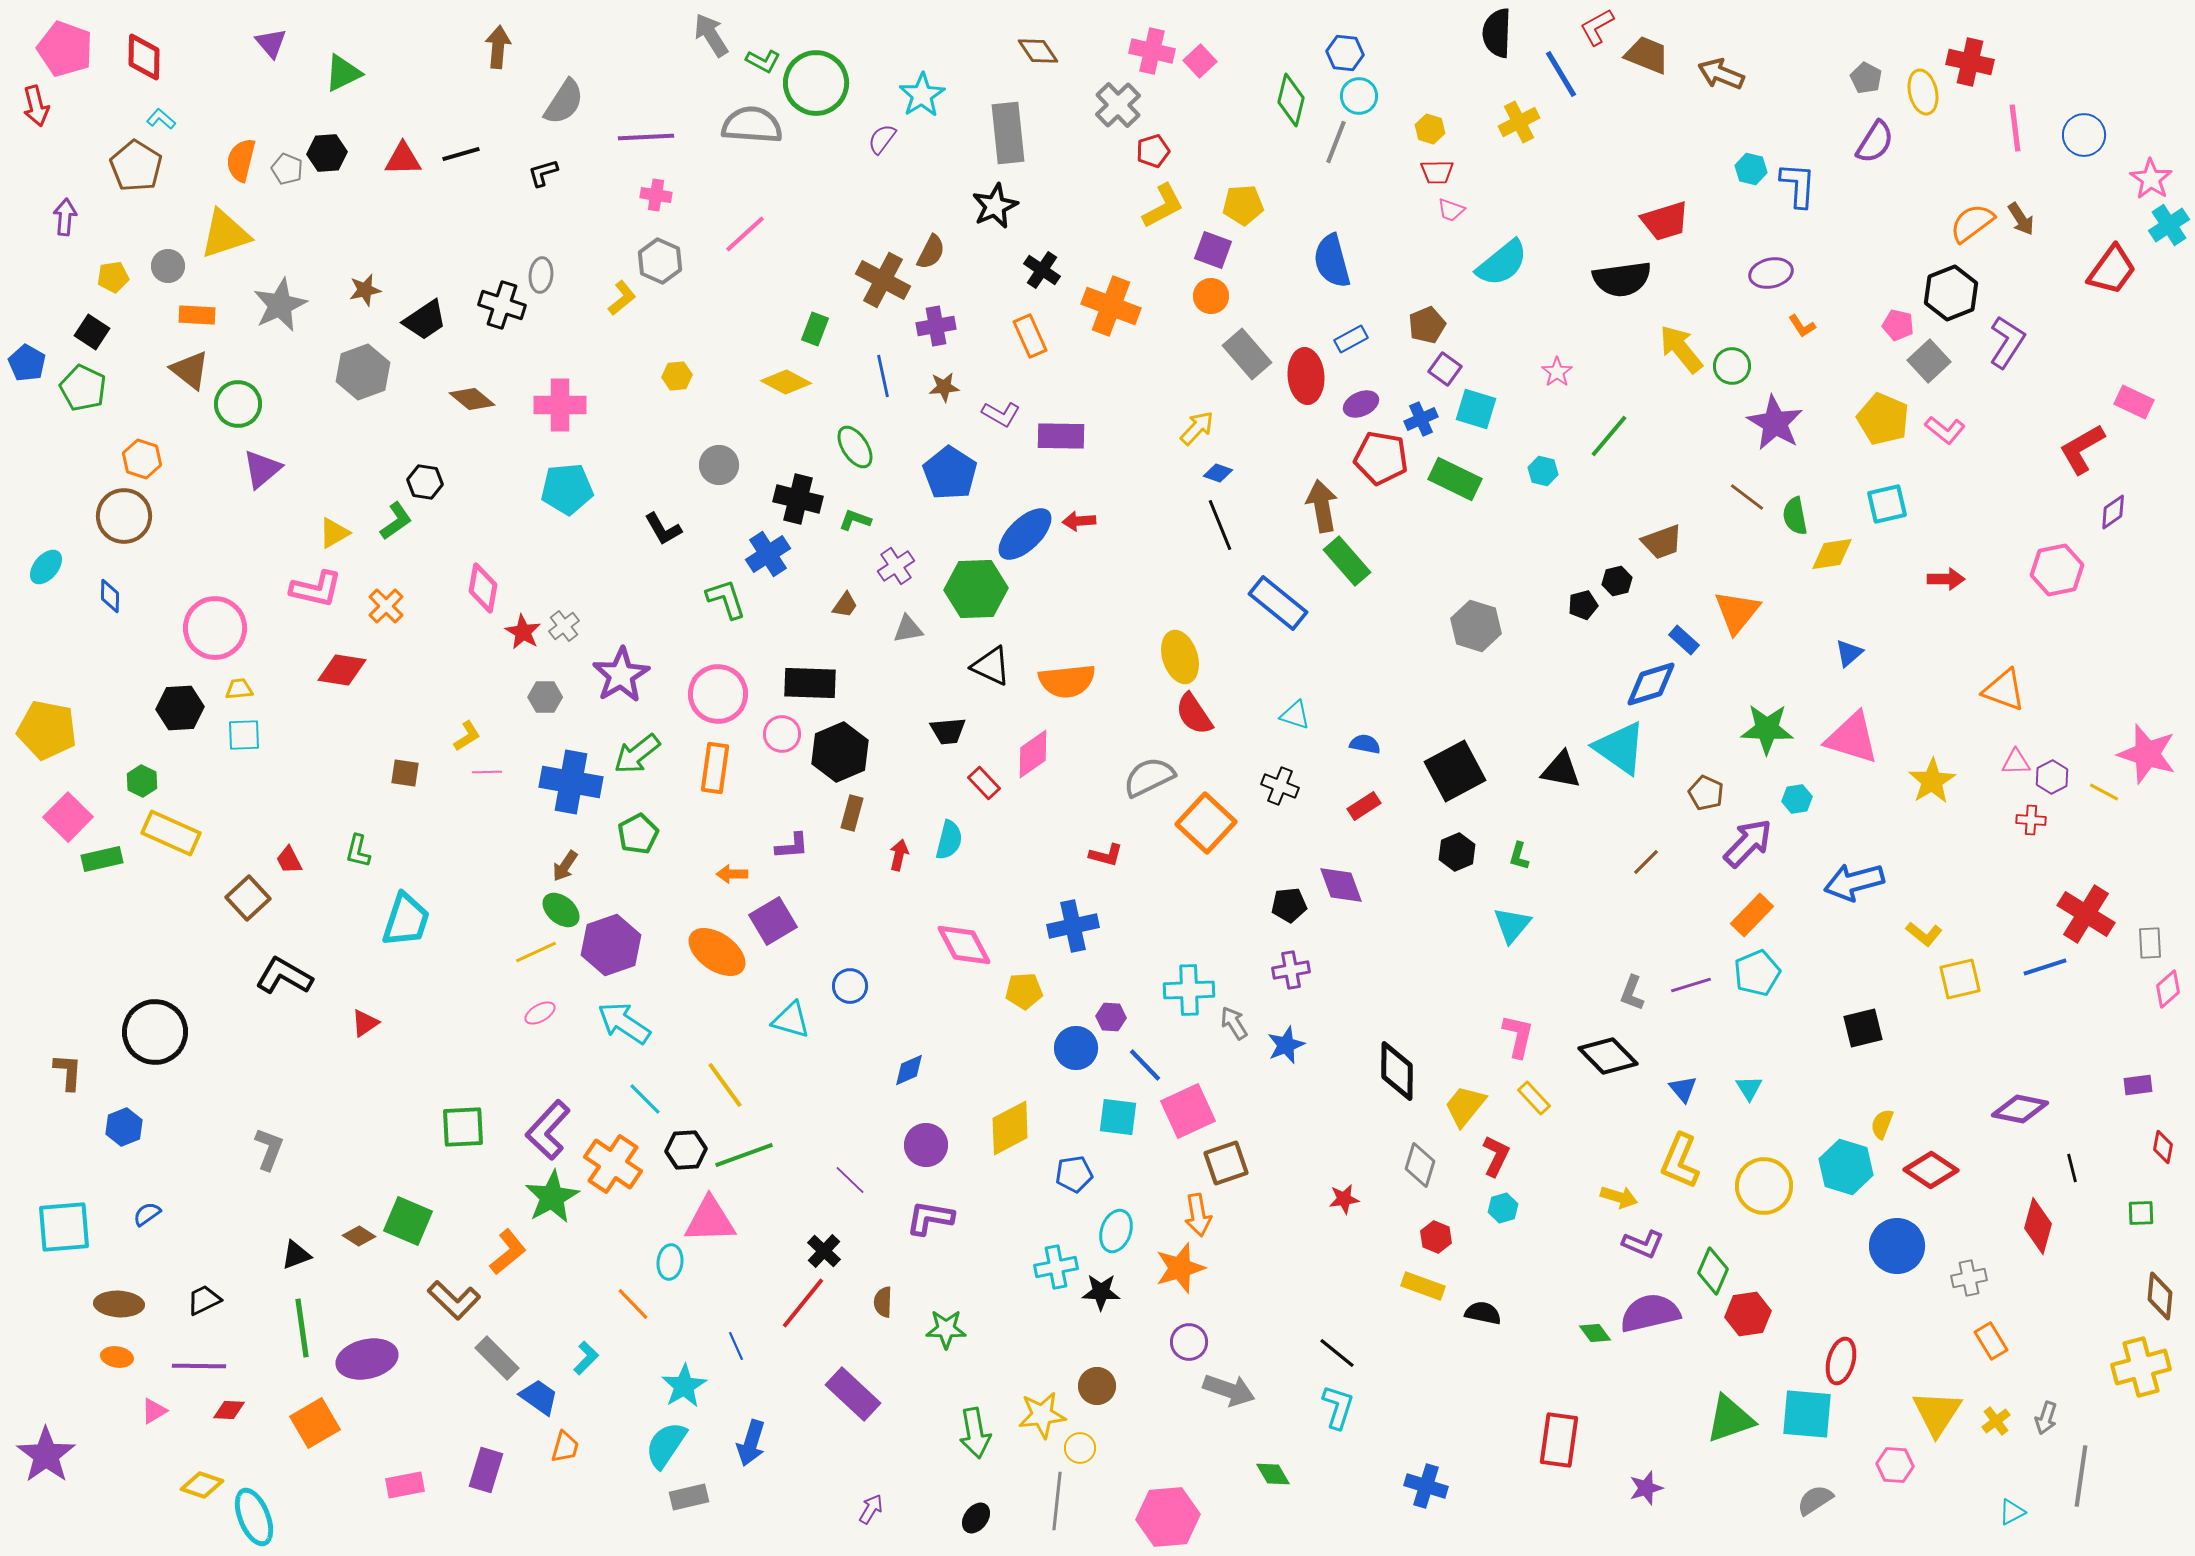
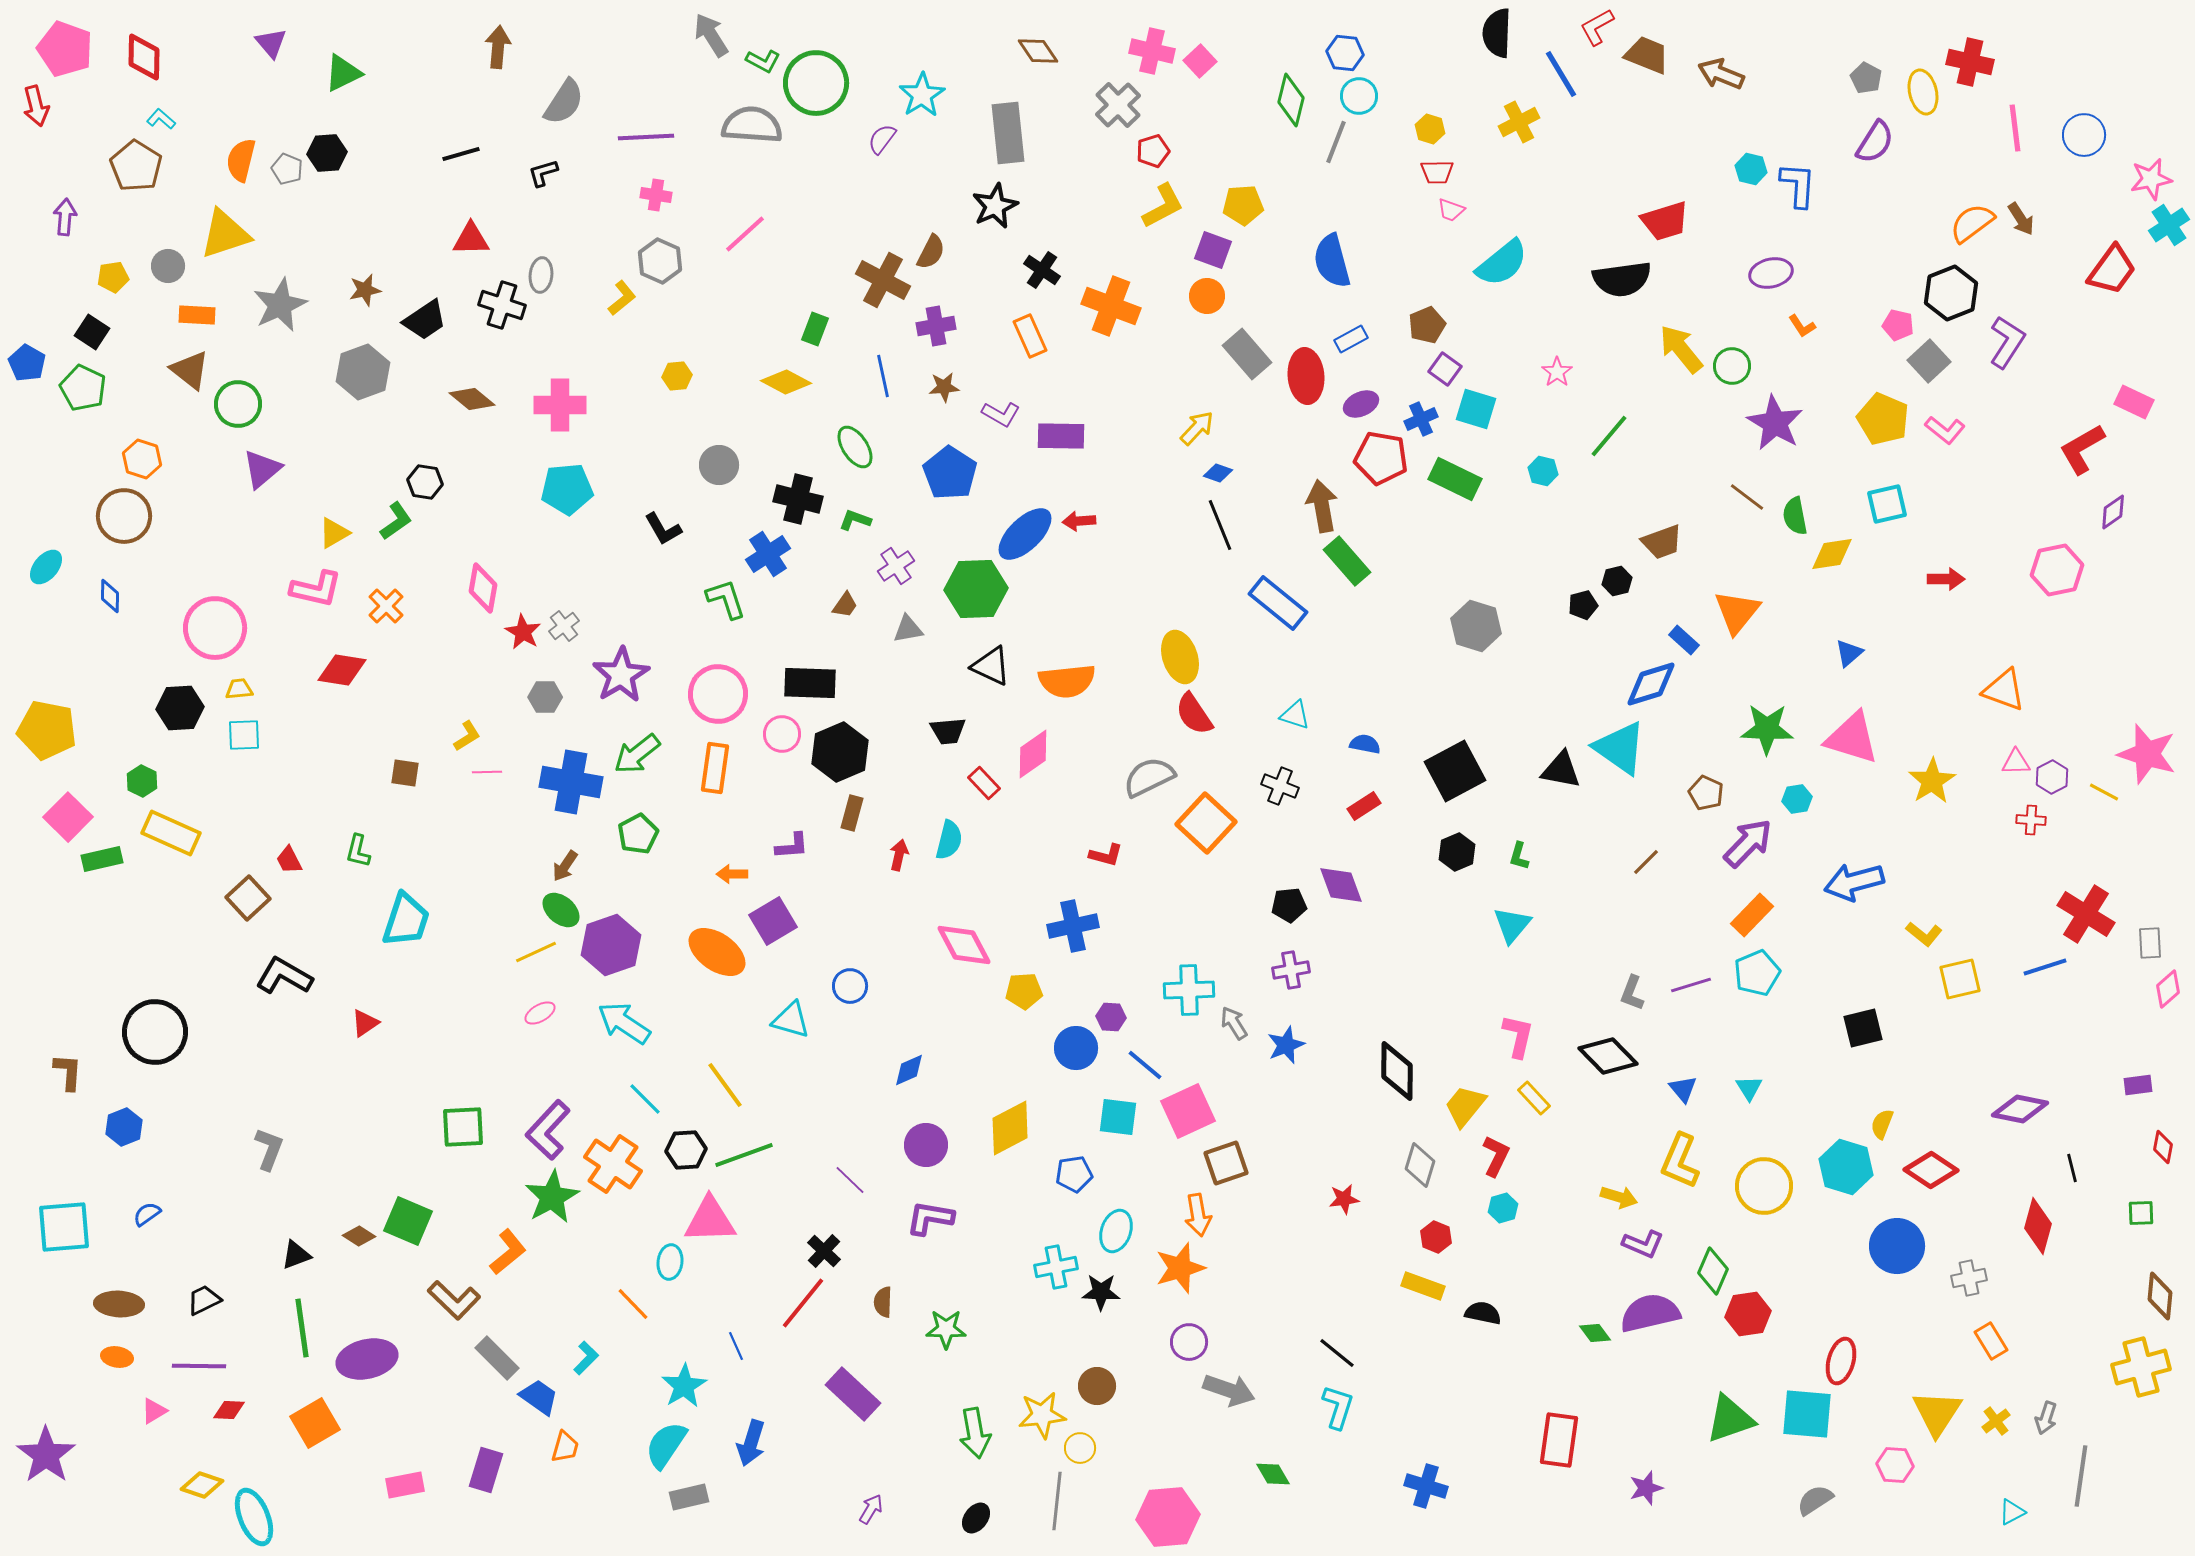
red triangle at (403, 159): moved 68 px right, 80 px down
pink star at (2151, 179): rotated 27 degrees clockwise
orange circle at (1211, 296): moved 4 px left
blue line at (1145, 1065): rotated 6 degrees counterclockwise
